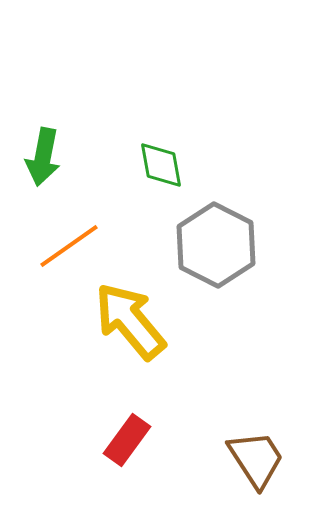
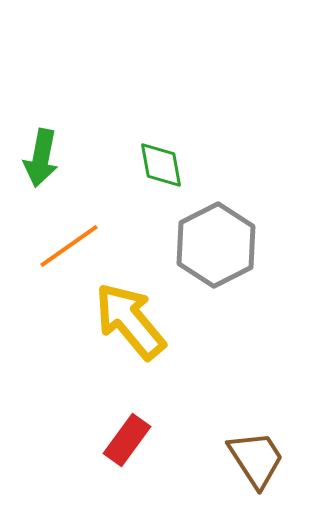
green arrow: moved 2 px left, 1 px down
gray hexagon: rotated 6 degrees clockwise
